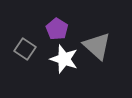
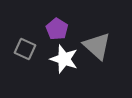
gray square: rotated 10 degrees counterclockwise
